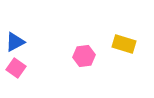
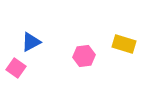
blue triangle: moved 16 px right
